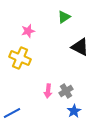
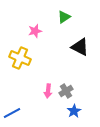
pink star: moved 7 px right
